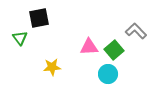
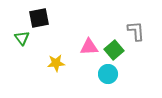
gray L-shape: rotated 40 degrees clockwise
green triangle: moved 2 px right
yellow star: moved 4 px right, 4 px up
